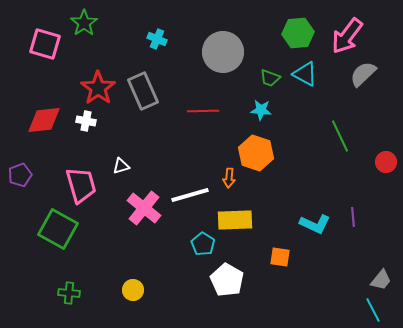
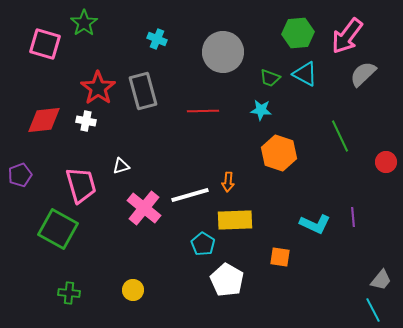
gray rectangle: rotated 9 degrees clockwise
orange hexagon: moved 23 px right
orange arrow: moved 1 px left, 4 px down
